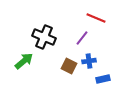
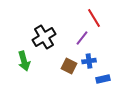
red line: moved 2 px left; rotated 36 degrees clockwise
black cross: rotated 35 degrees clockwise
green arrow: rotated 114 degrees clockwise
